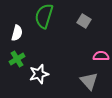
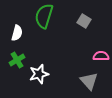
green cross: moved 1 px down
